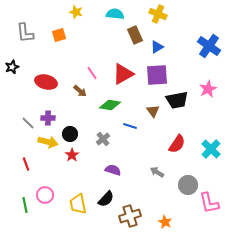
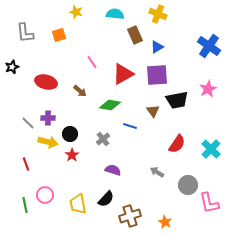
pink line: moved 11 px up
